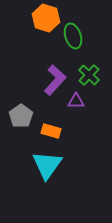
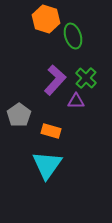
orange hexagon: moved 1 px down
green cross: moved 3 px left, 3 px down
gray pentagon: moved 2 px left, 1 px up
